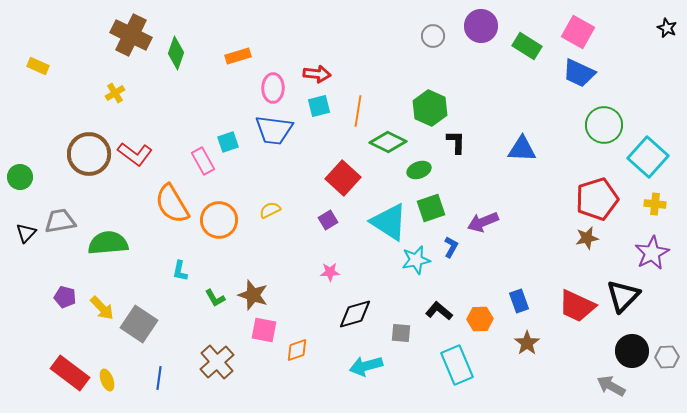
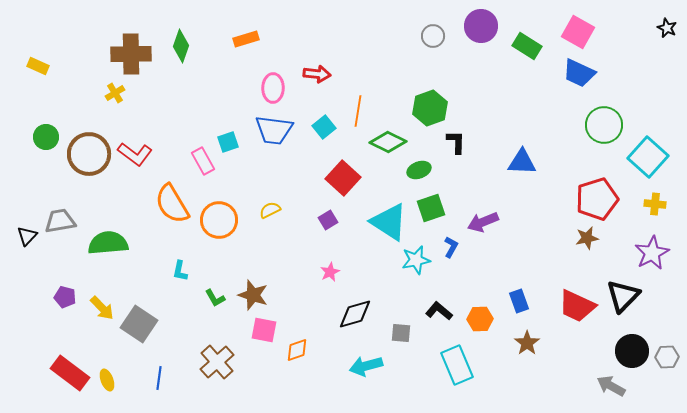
brown cross at (131, 35): moved 19 px down; rotated 27 degrees counterclockwise
green diamond at (176, 53): moved 5 px right, 7 px up
orange rectangle at (238, 56): moved 8 px right, 17 px up
cyan square at (319, 106): moved 5 px right, 21 px down; rotated 25 degrees counterclockwise
green hexagon at (430, 108): rotated 16 degrees clockwise
blue triangle at (522, 149): moved 13 px down
green circle at (20, 177): moved 26 px right, 40 px up
black triangle at (26, 233): moved 1 px right, 3 px down
pink star at (330, 272): rotated 24 degrees counterclockwise
